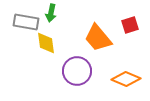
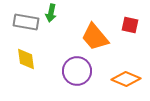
red square: rotated 30 degrees clockwise
orange trapezoid: moved 3 px left, 1 px up
yellow diamond: moved 20 px left, 16 px down
